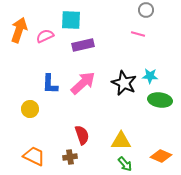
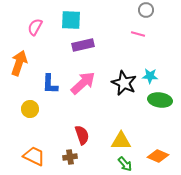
orange arrow: moved 33 px down
pink semicircle: moved 10 px left, 9 px up; rotated 36 degrees counterclockwise
orange diamond: moved 3 px left
